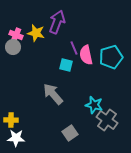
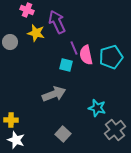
purple arrow: rotated 45 degrees counterclockwise
pink cross: moved 11 px right, 25 px up
gray circle: moved 3 px left, 5 px up
gray arrow: moved 1 px right; rotated 110 degrees clockwise
cyan star: moved 3 px right, 3 px down
gray cross: moved 8 px right, 10 px down; rotated 15 degrees clockwise
gray square: moved 7 px left, 1 px down; rotated 14 degrees counterclockwise
white star: moved 2 px down; rotated 18 degrees clockwise
